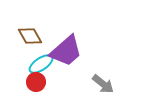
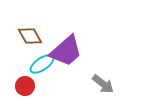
cyan ellipse: moved 1 px right
red circle: moved 11 px left, 4 px down
